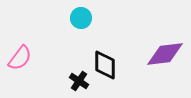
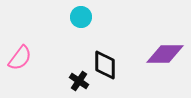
cyan circle: moved 1 px up
purple diamond: rotated 6 degrees clockwise
